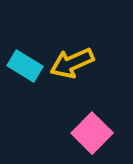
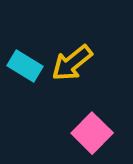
yellow arrow: rotated 15 degrees counterclockwise
